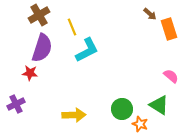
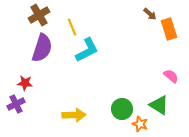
red star: moved 5 px left, 10 px down
